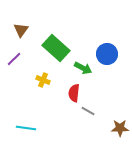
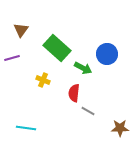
green rectangle: moved 1 px right
purple line: moved 2 px left, 1 px up; rotated 28 degrees clockwise
